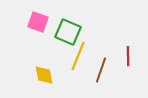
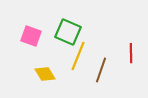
pink square: moved 7 px left, 14 px down
red line: moved 3 px right, 3 px up
yellow diamond: moved 1 px right, 1 px up; rotated 20 degrees counterclockwise
